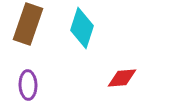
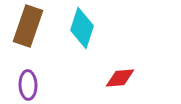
brown rectangle: moved 2 px down
red diamond: moved 2 px left
